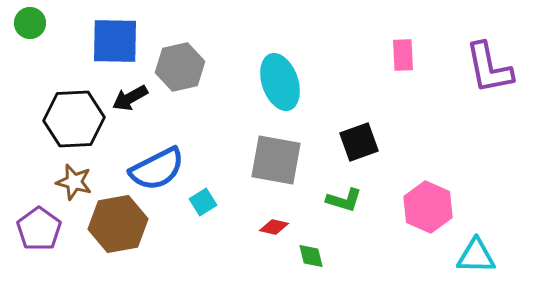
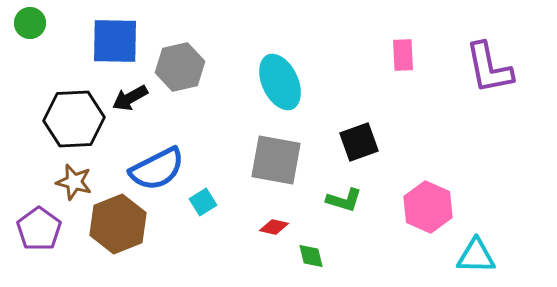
cyan ellipse: rotated 6 degrees counterclockwise
brown hexagon: rotated 12 degrees counterclockwise
